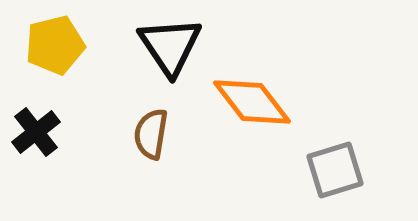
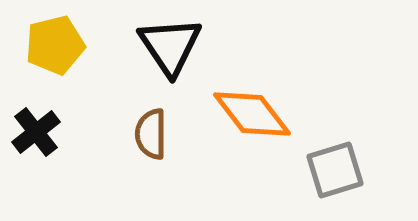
orange diamond: moved 12 px down
brown semicircle: rotated 9 degrees counterclockwise
